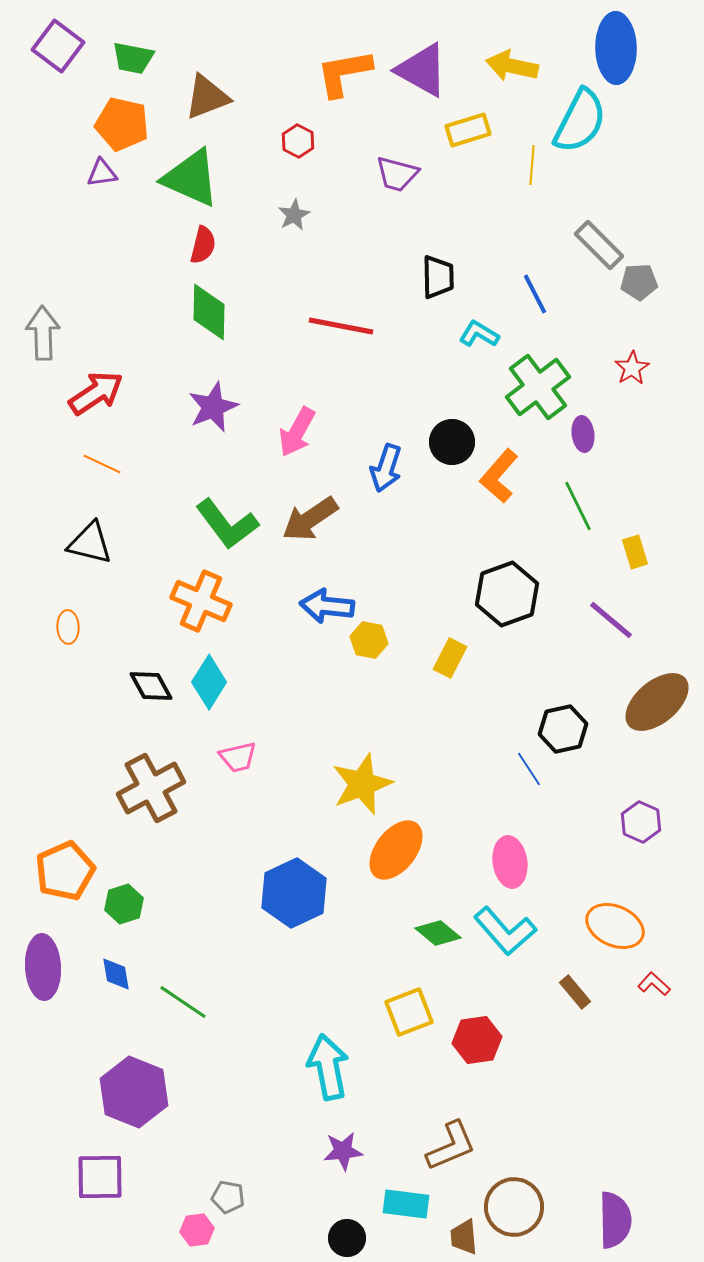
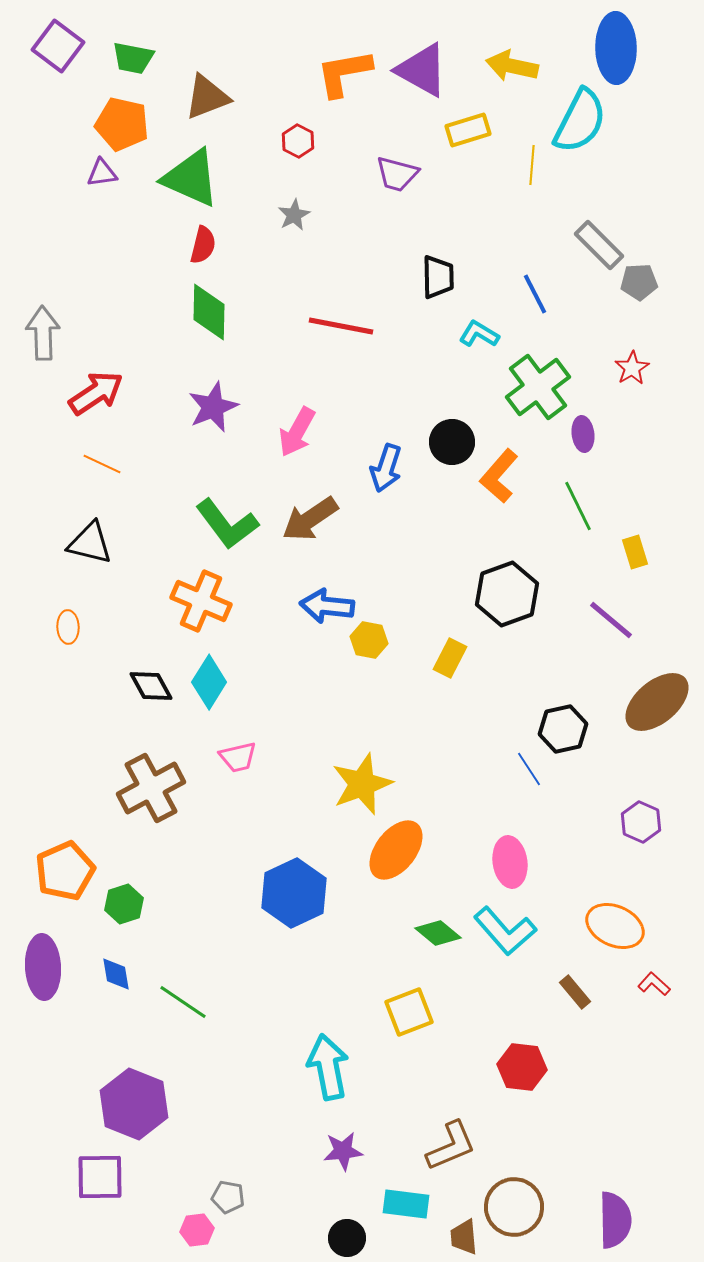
red hexagon at (477, 1040): moved 45 px right, 27 px down; rotated 15 degrees clockwise
purple hexagon at (134, 1092): moved 12 px down
